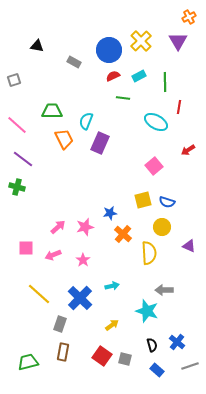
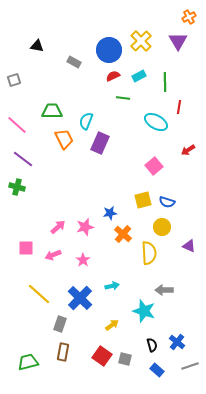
cyan star at (147, 311): moved 3 px left
